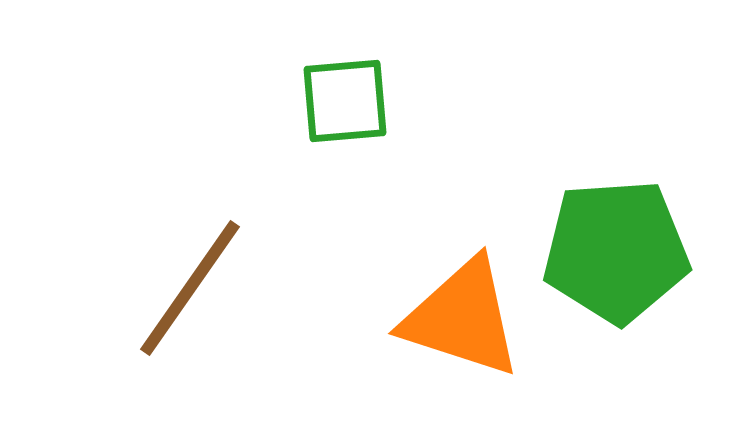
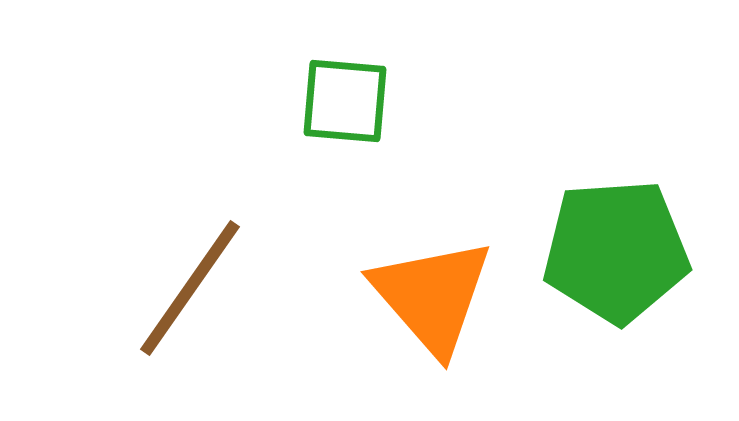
green square: rotated 10 degrees clockwise
orange triangle: moved 30 px left, 22 px up; rotated 31 degrees clockwise
